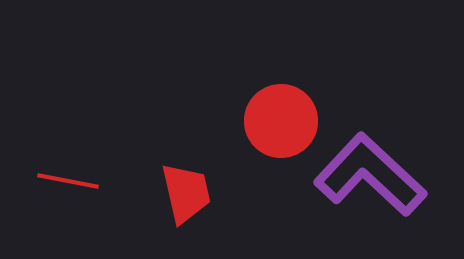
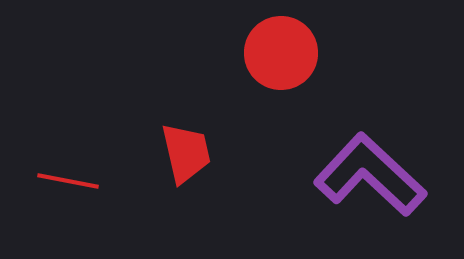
red circle: moved 68 px up
red trapezoid: moved 40 px up
